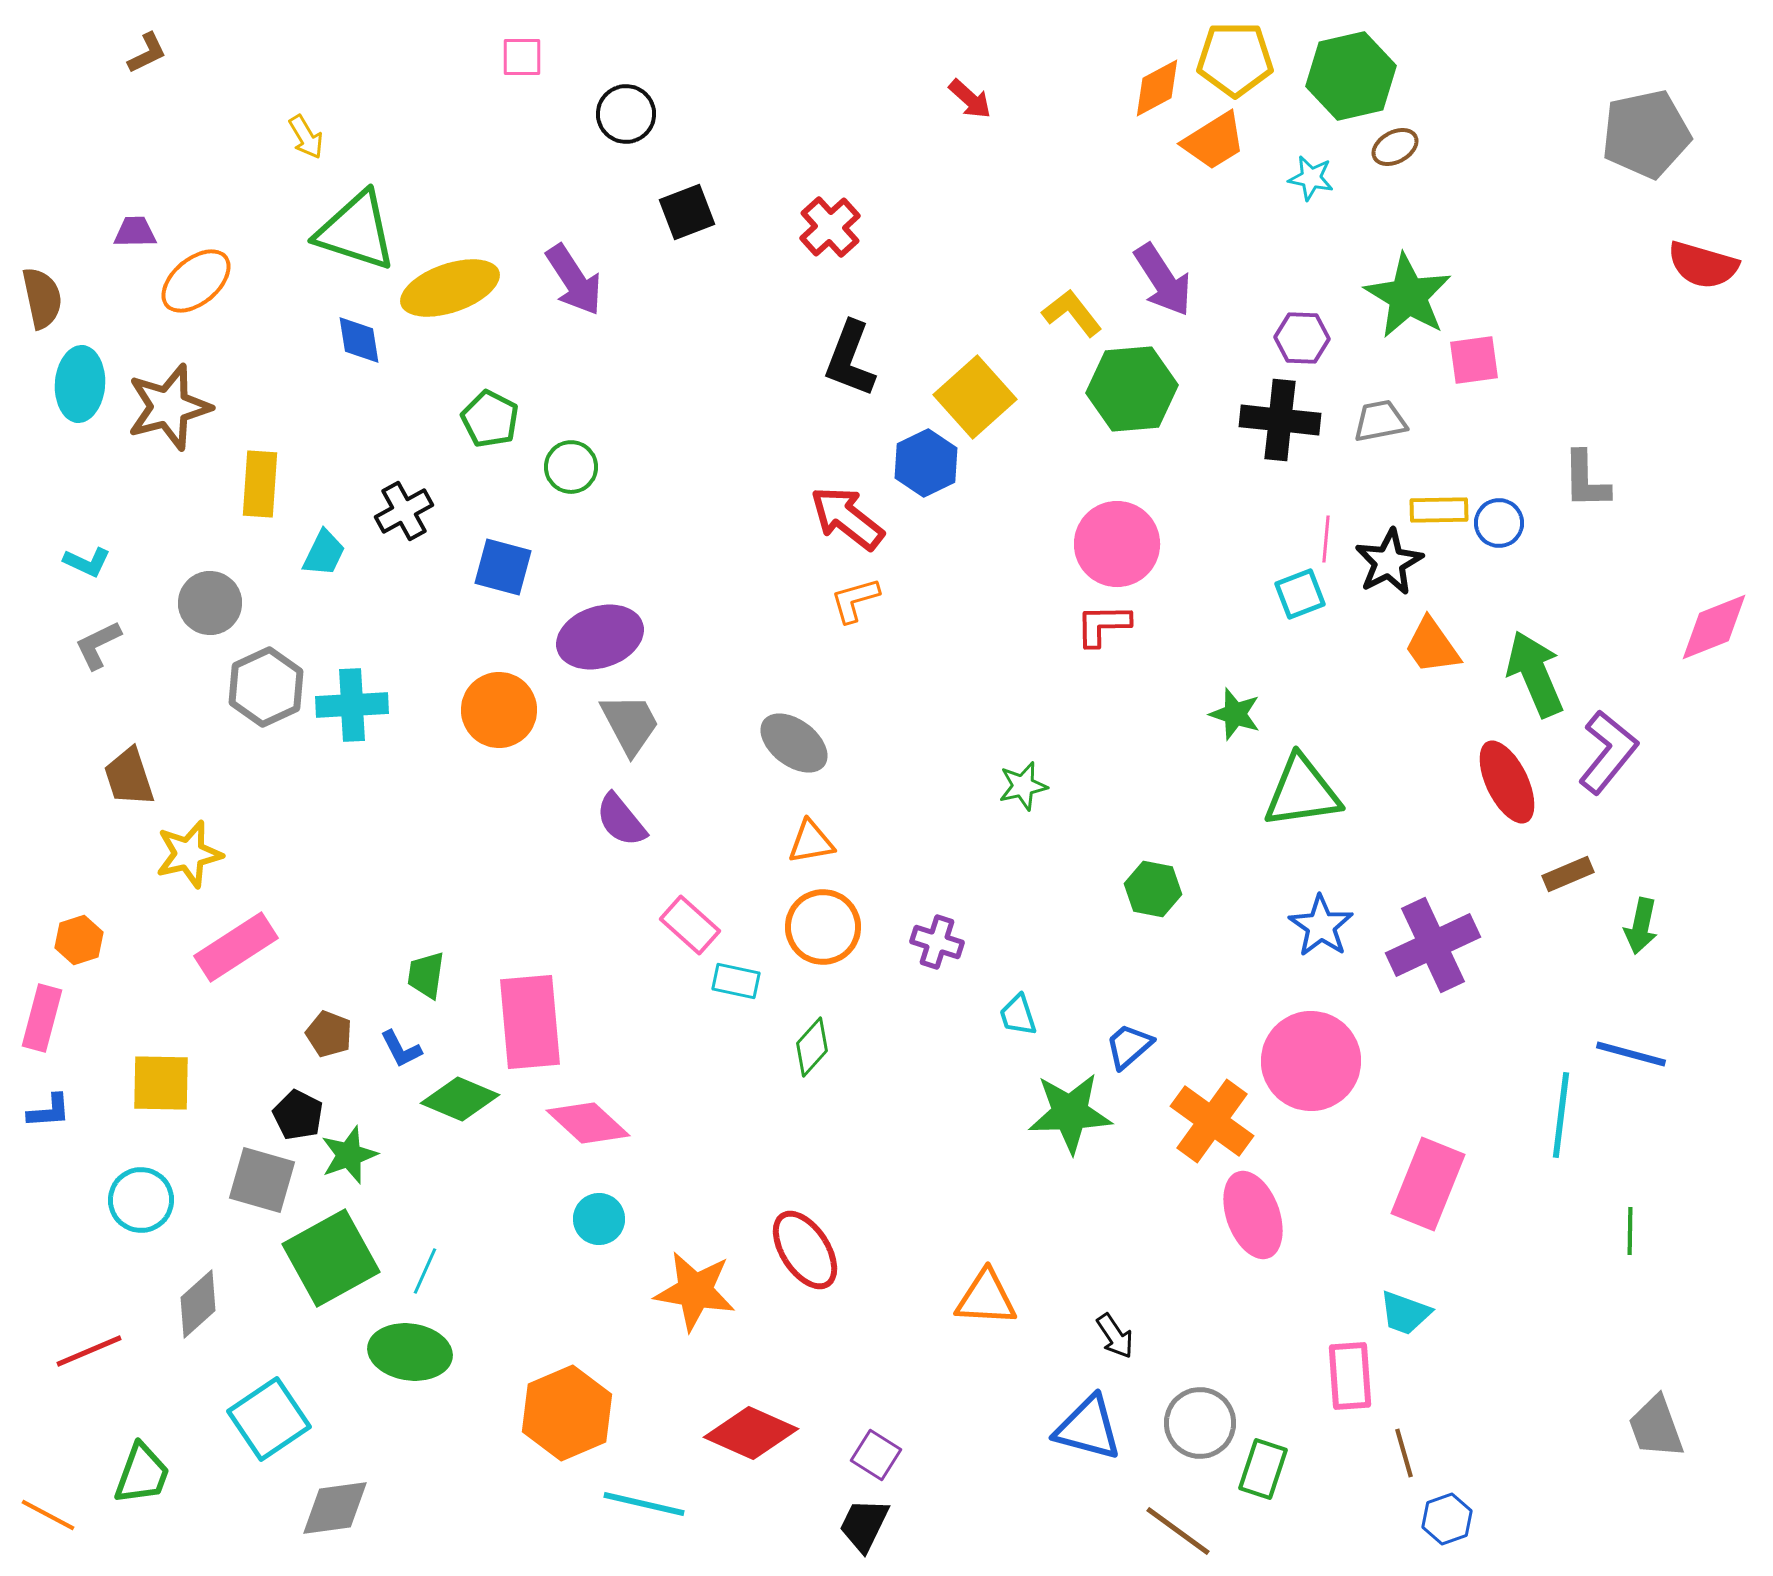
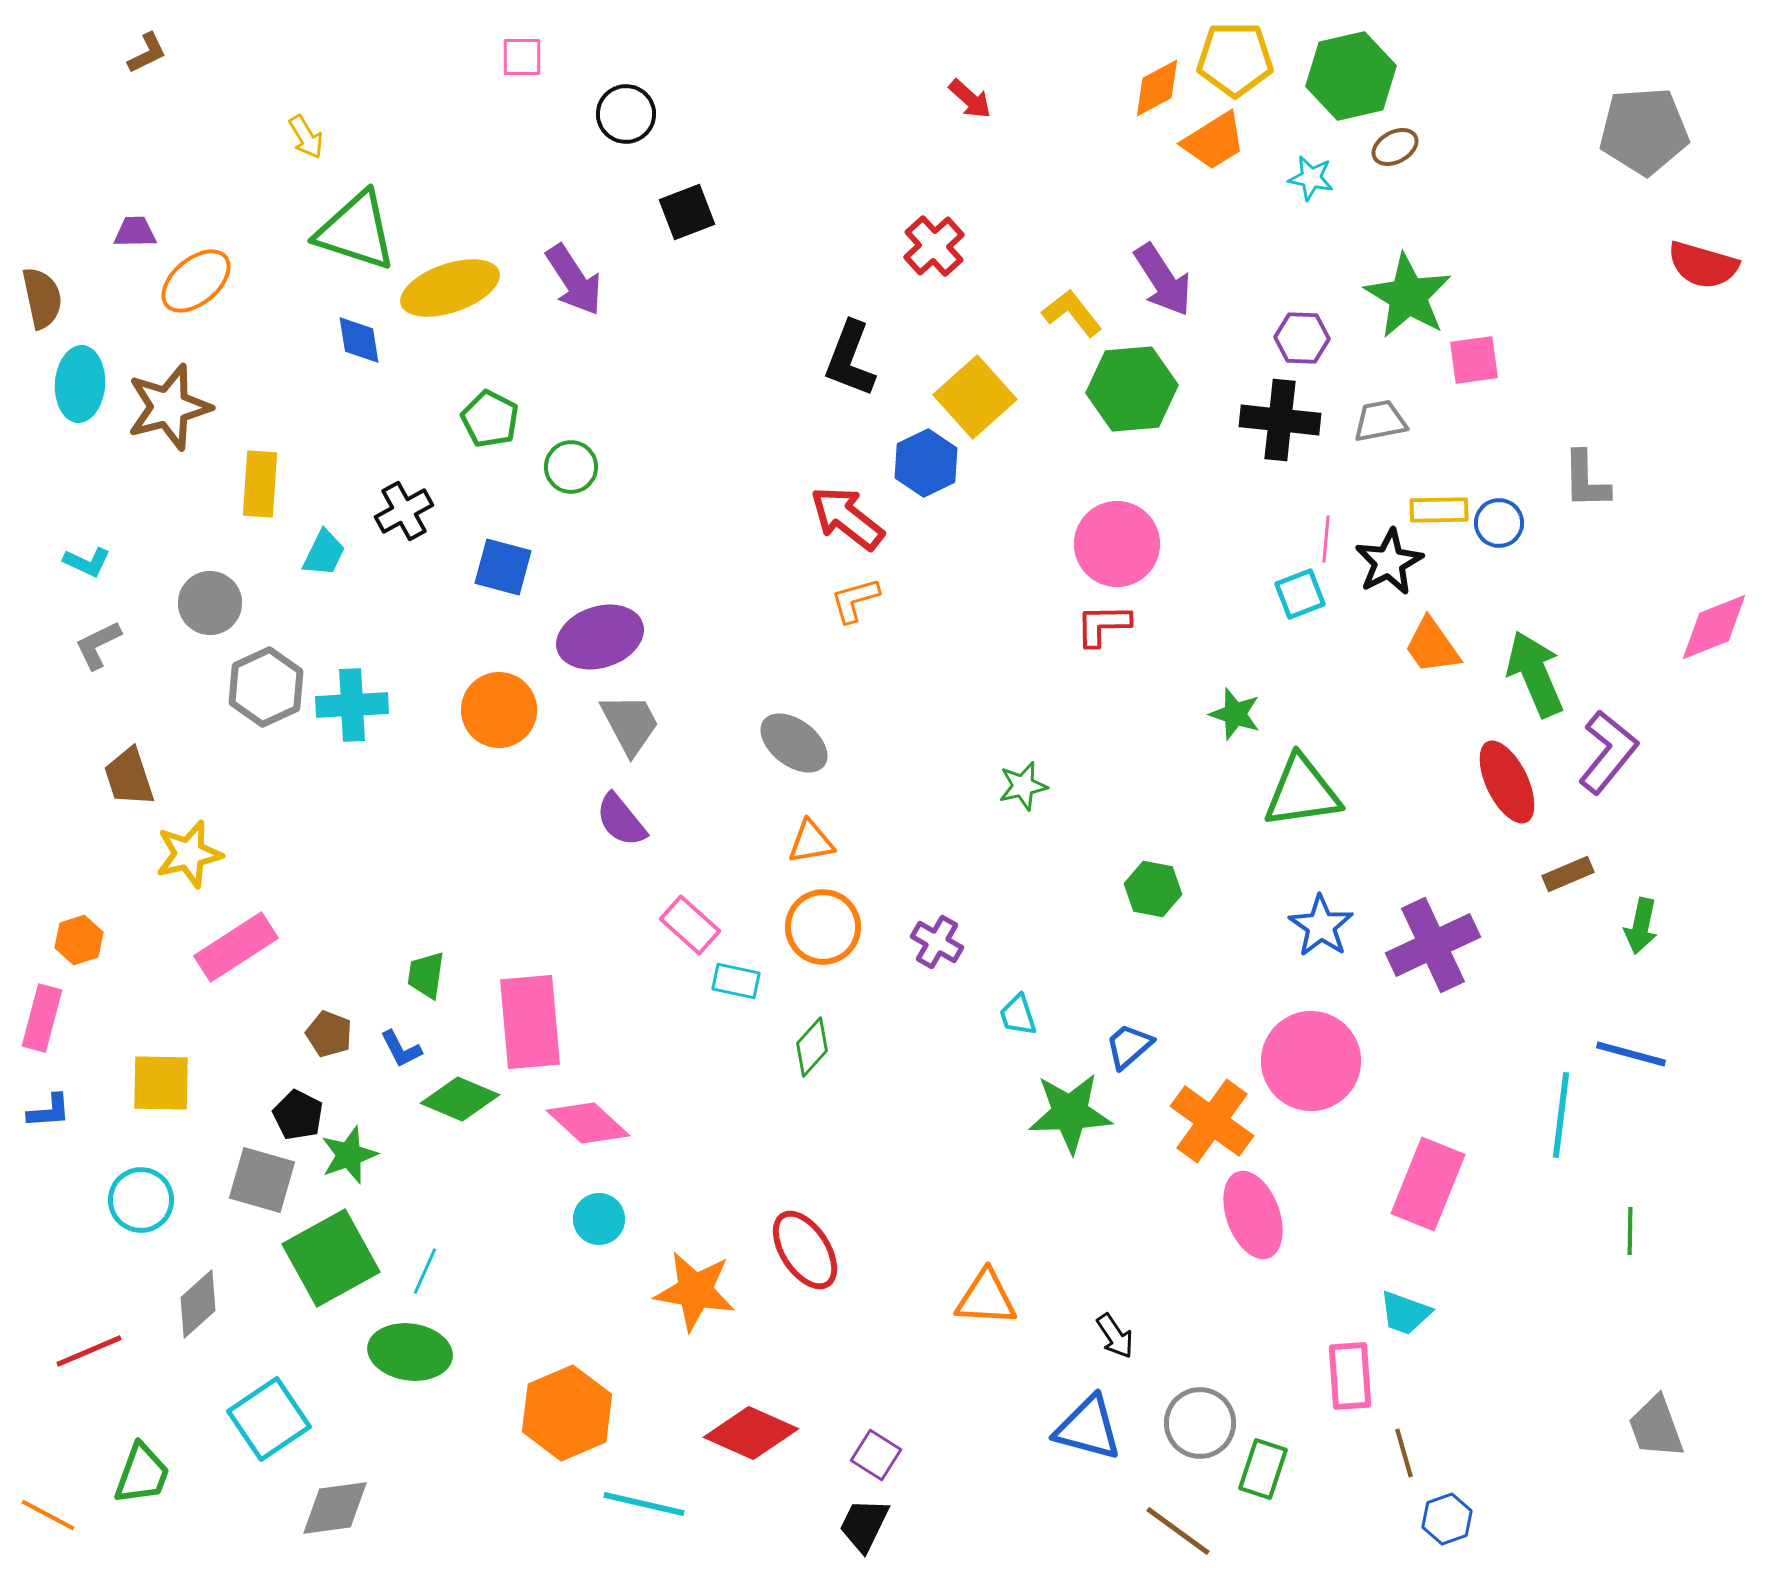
gray pentagon at (1646, 134): moved 2 px left, 3 px up; rotated 8 degrees clockwise
red cross at (830, 227): moved 104 px right, 19 px down
purple cross at (937, 942): rotated 12 degrees clockwise
